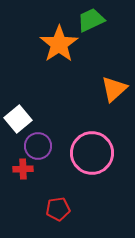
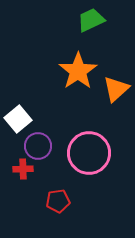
orange star: moved 19 px right, 27 px down
orange triangle: moved 2 px right
pink circle: moved 3 px left
red pentagon: moved 8 px up
